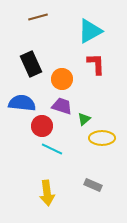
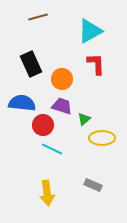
red circle: moved 1 px right, 1 px up
